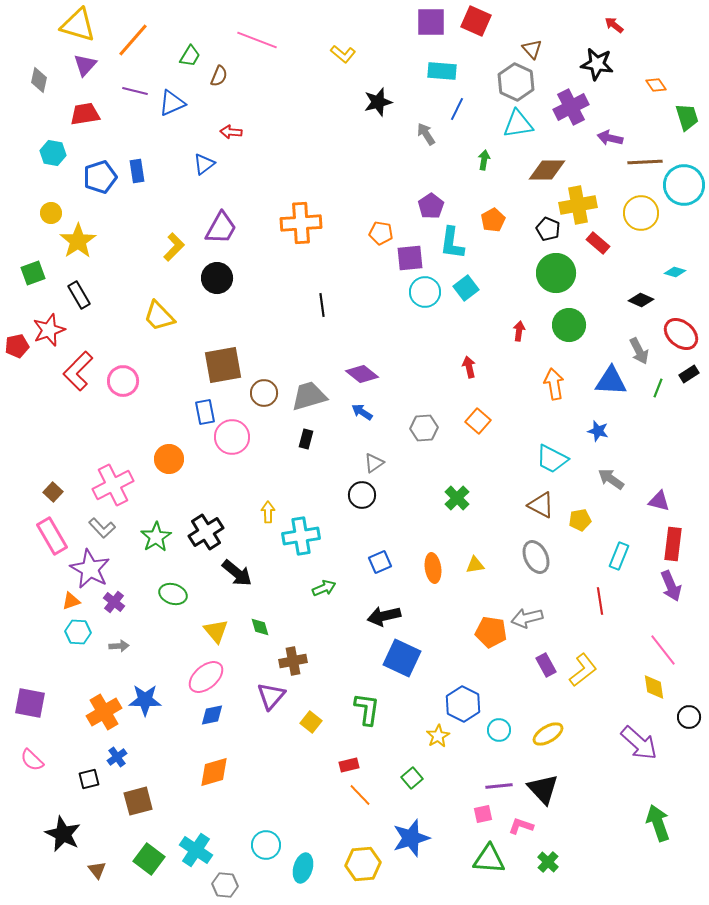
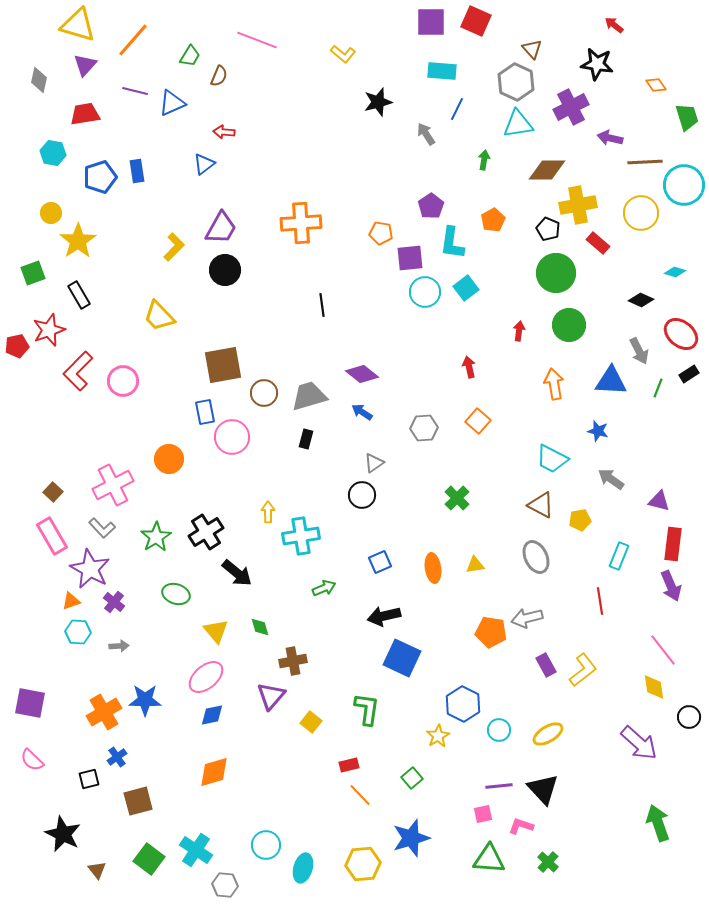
red arrow at (231, 132): moved 7 px left
black circle at (217, 278): moved 8 px right, 8 px up
green ellipse at (173, 594): moved 3 px right
